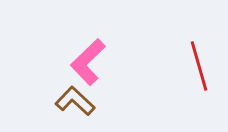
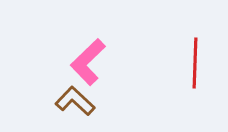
red line: moved 4 px left, 3 px up; rotated 18 degrees clockwise
